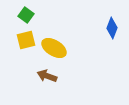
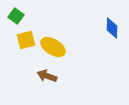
green square: moved 10 px left, 1 px down
blue diamond: rotated 20 degrees counterclockwise
yellow ellipse: moved 1 px left, 1 px up
